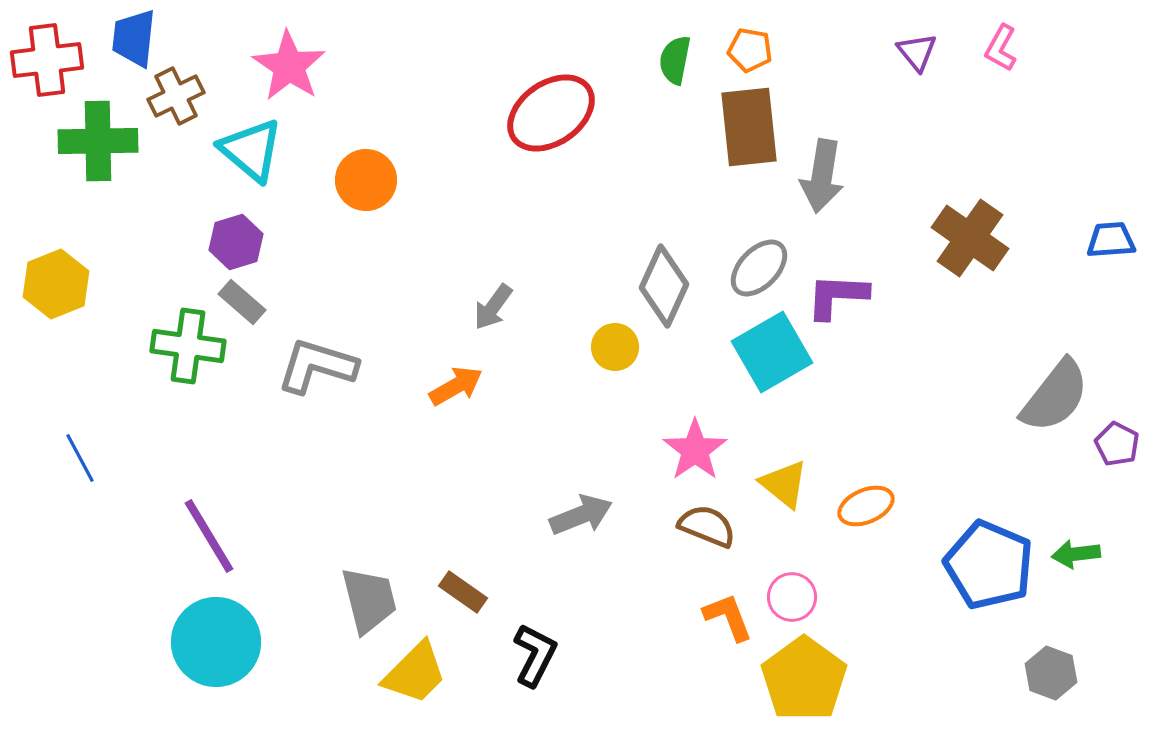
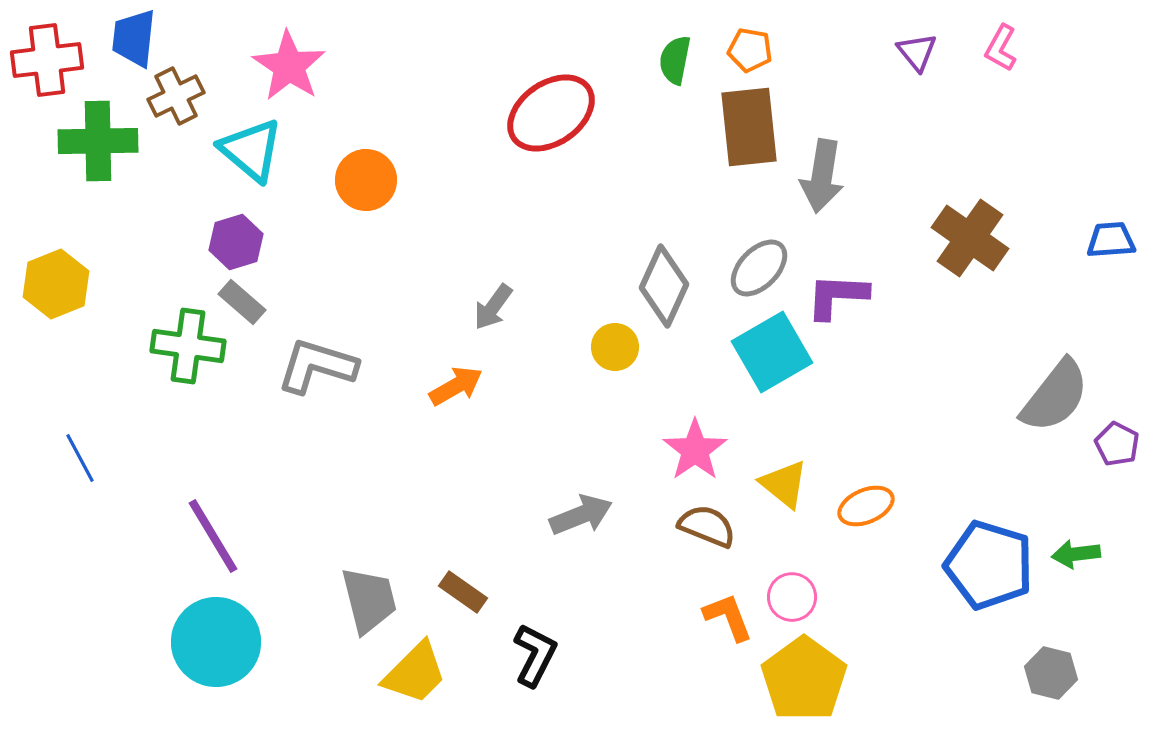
purple line at (209, 536): moved 4 px right
blue pentagon at (989, 565): rotated 6 degrees counterclockwise
gray hexagon at (1051, 673): rotated 6 degrees counterclockwise
